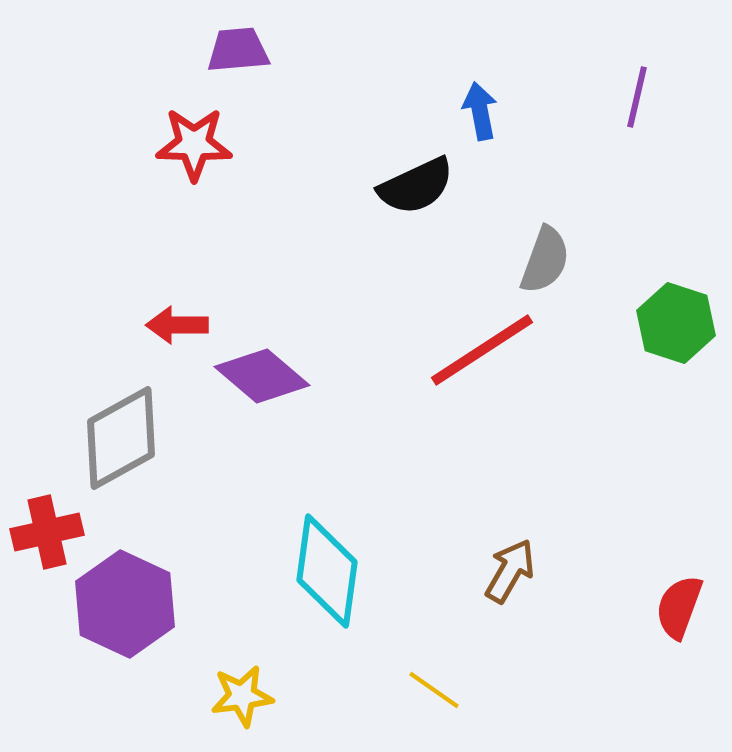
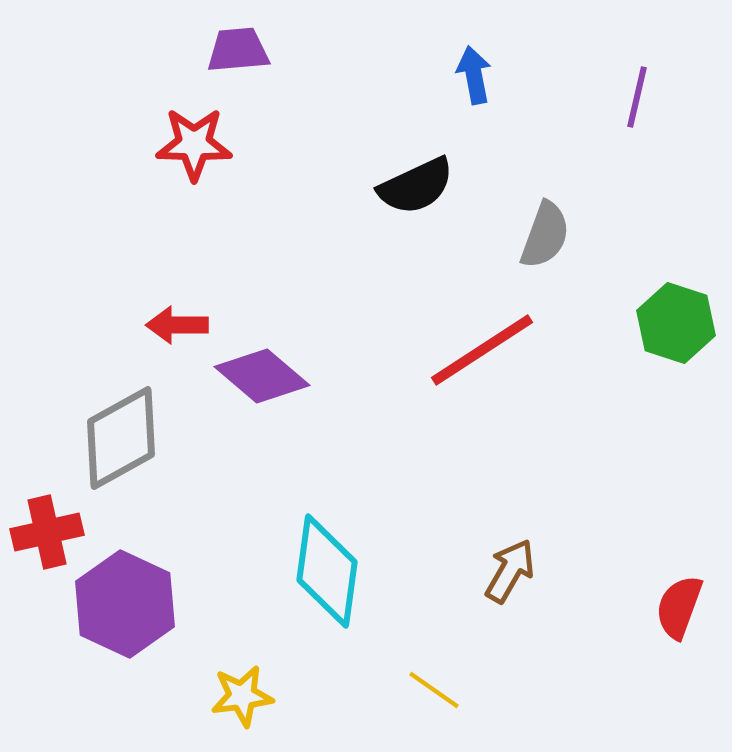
blue arrow: moved 6 px left, 36 px up
gray semicircle: moved 25 px up
